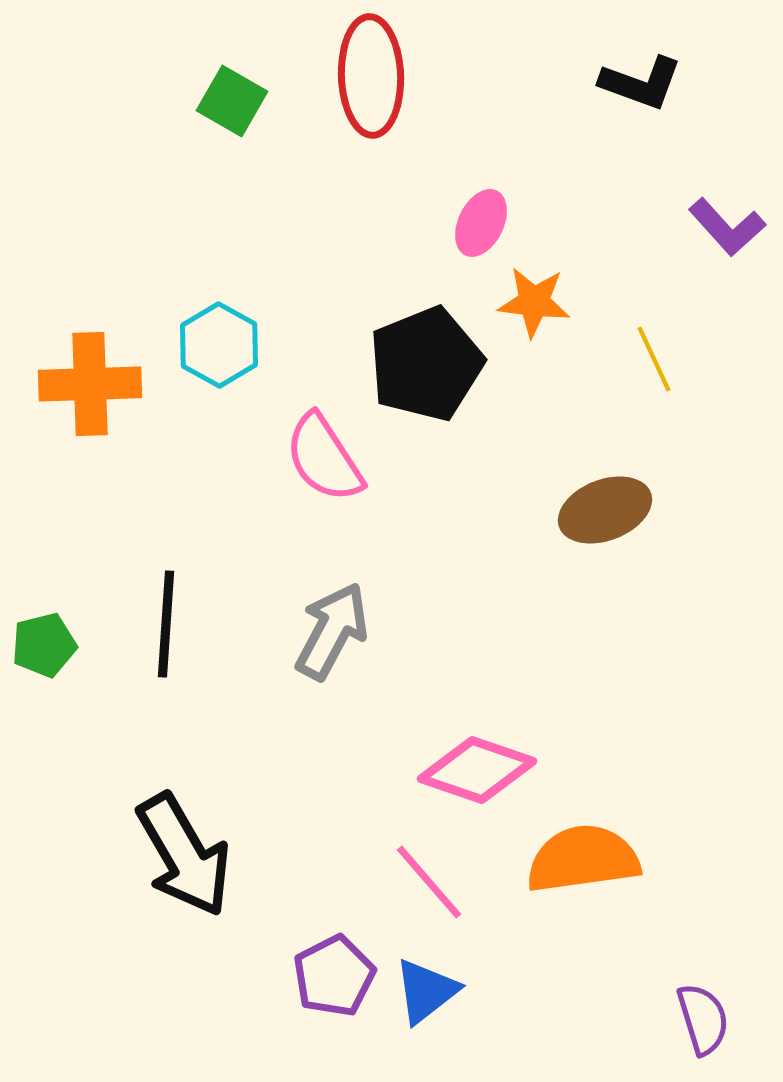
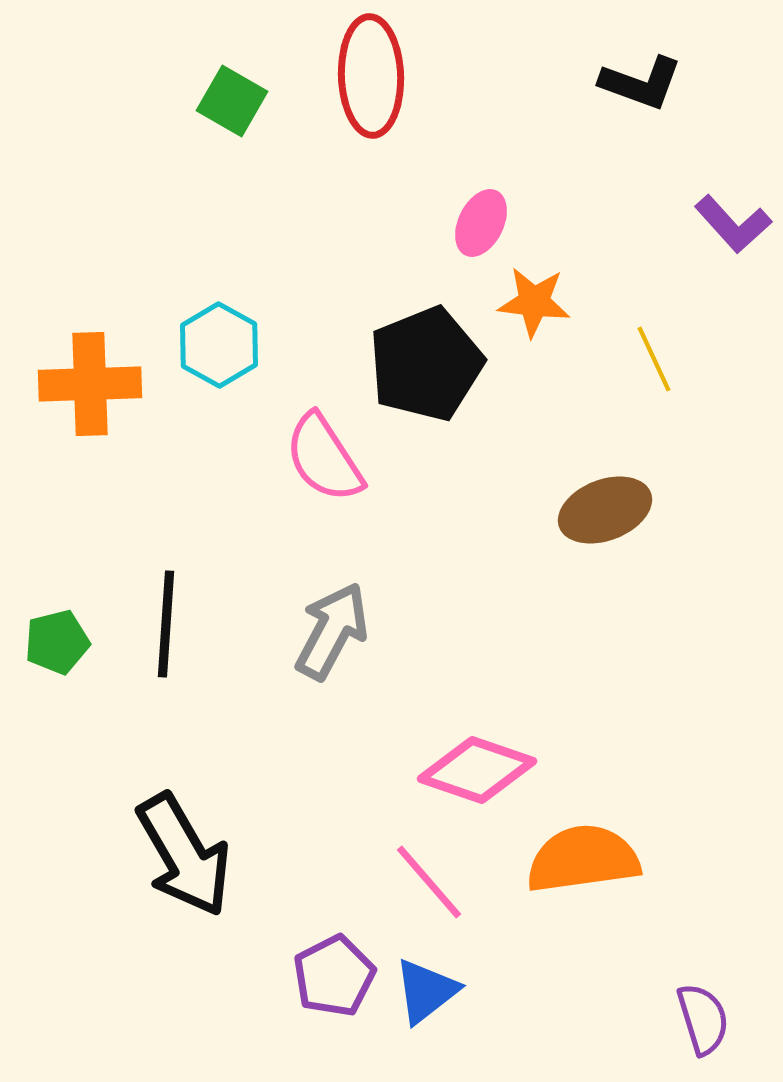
purple L-shape: moved 6 px right, 3 px up
green pentagon: moved 13 px right, 3 px up
